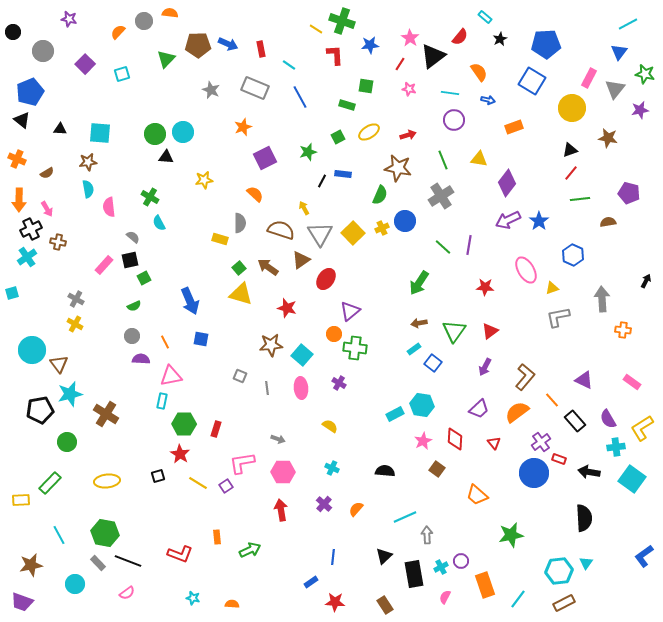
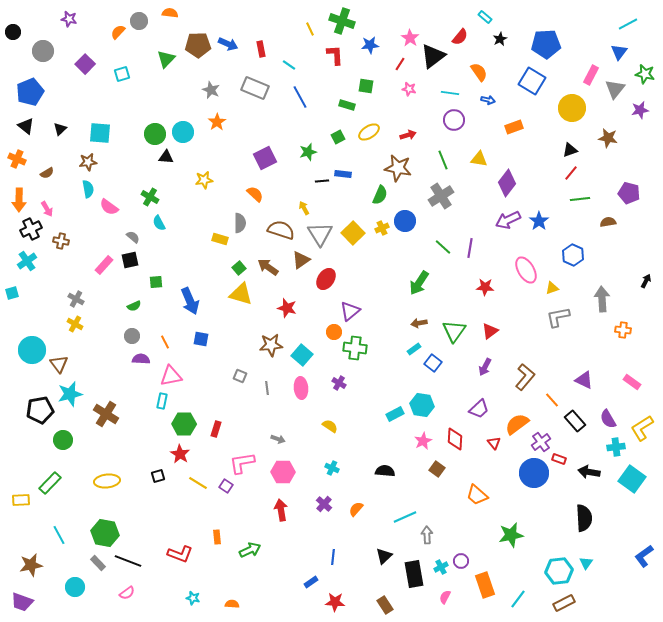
gray circle at (144, 21): moved 5 px left
yellow line at (316, 29): moved 6 px left; rotated 32 degrees clockwise
pink rectangle at (589, 78): moved 2 px right, 3 px up
black triangle at (22, 120): moved 4 px right, 6 px down
orange star at (243, 127): moved 26 px left, 5 px up; rotated 12 degrees counterclockwise
black triangle at (60, 129): rotated 48 degrees counterclockwise
black line at (322, 181): rotated 56 degrees clockwise
pink semicircle at (109, 207): rotated 48 degrees counterclockwise
brown cross at (58, 242): moved 3 px right, 1 px up
purple line at (469, 245): moved 1 px right, 3 px down
cyan cross at (27, 257): moved 4 px down
green square at (144, 278): moved 12 px right, 4 px down; rotated 24 degrees clockwise
orange circle at (334, 334): moved 2 px up
orange semicircle at (517, 412): moved 12 px down
green circle at (67, 442): moved 4 px left, 2 px up
purple square at (226, 486): rotated 24 degrees counterclockwise
cyan circle at (75, 584): moved 3 px down
